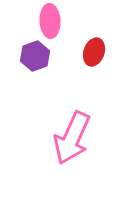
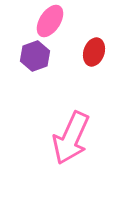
pink ellipse: rotated 36 degrees clockwise
pink arrow: moved 1 px left
